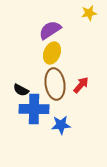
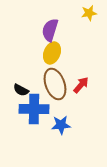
purple semicircle: rotated 40 degrees counterclockwise
brown ellipse: rotated 12 degrees counterclockwise
